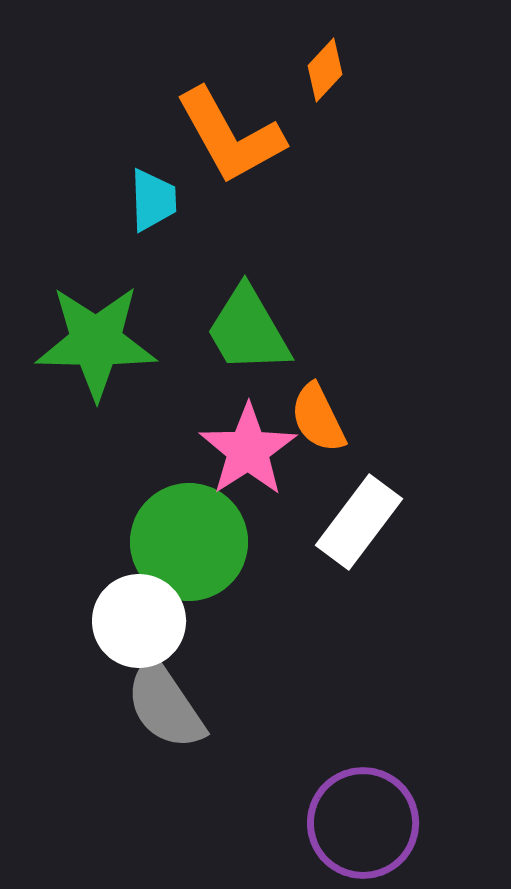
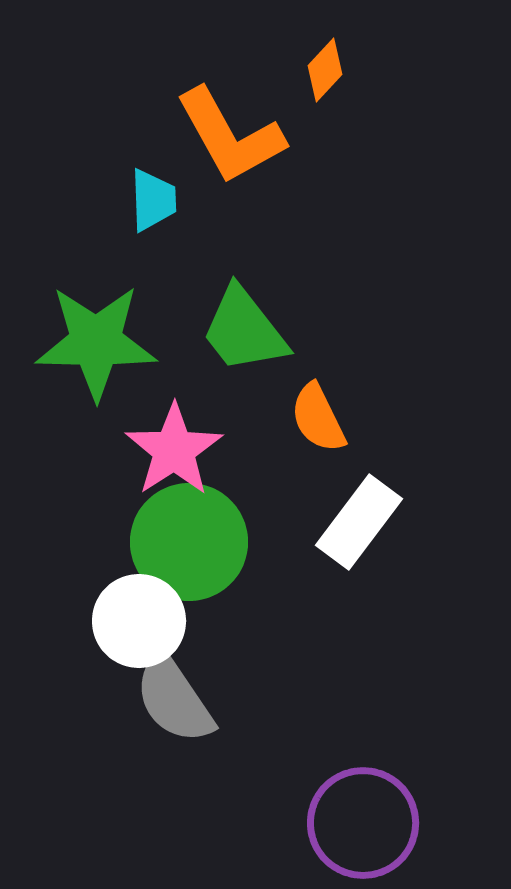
green trapezoid: moved 4 px left; rotated 8 degrees counterclockwise
pink star: moved 74 px left
gray semicircle: moved 9 px right, 6 px up
